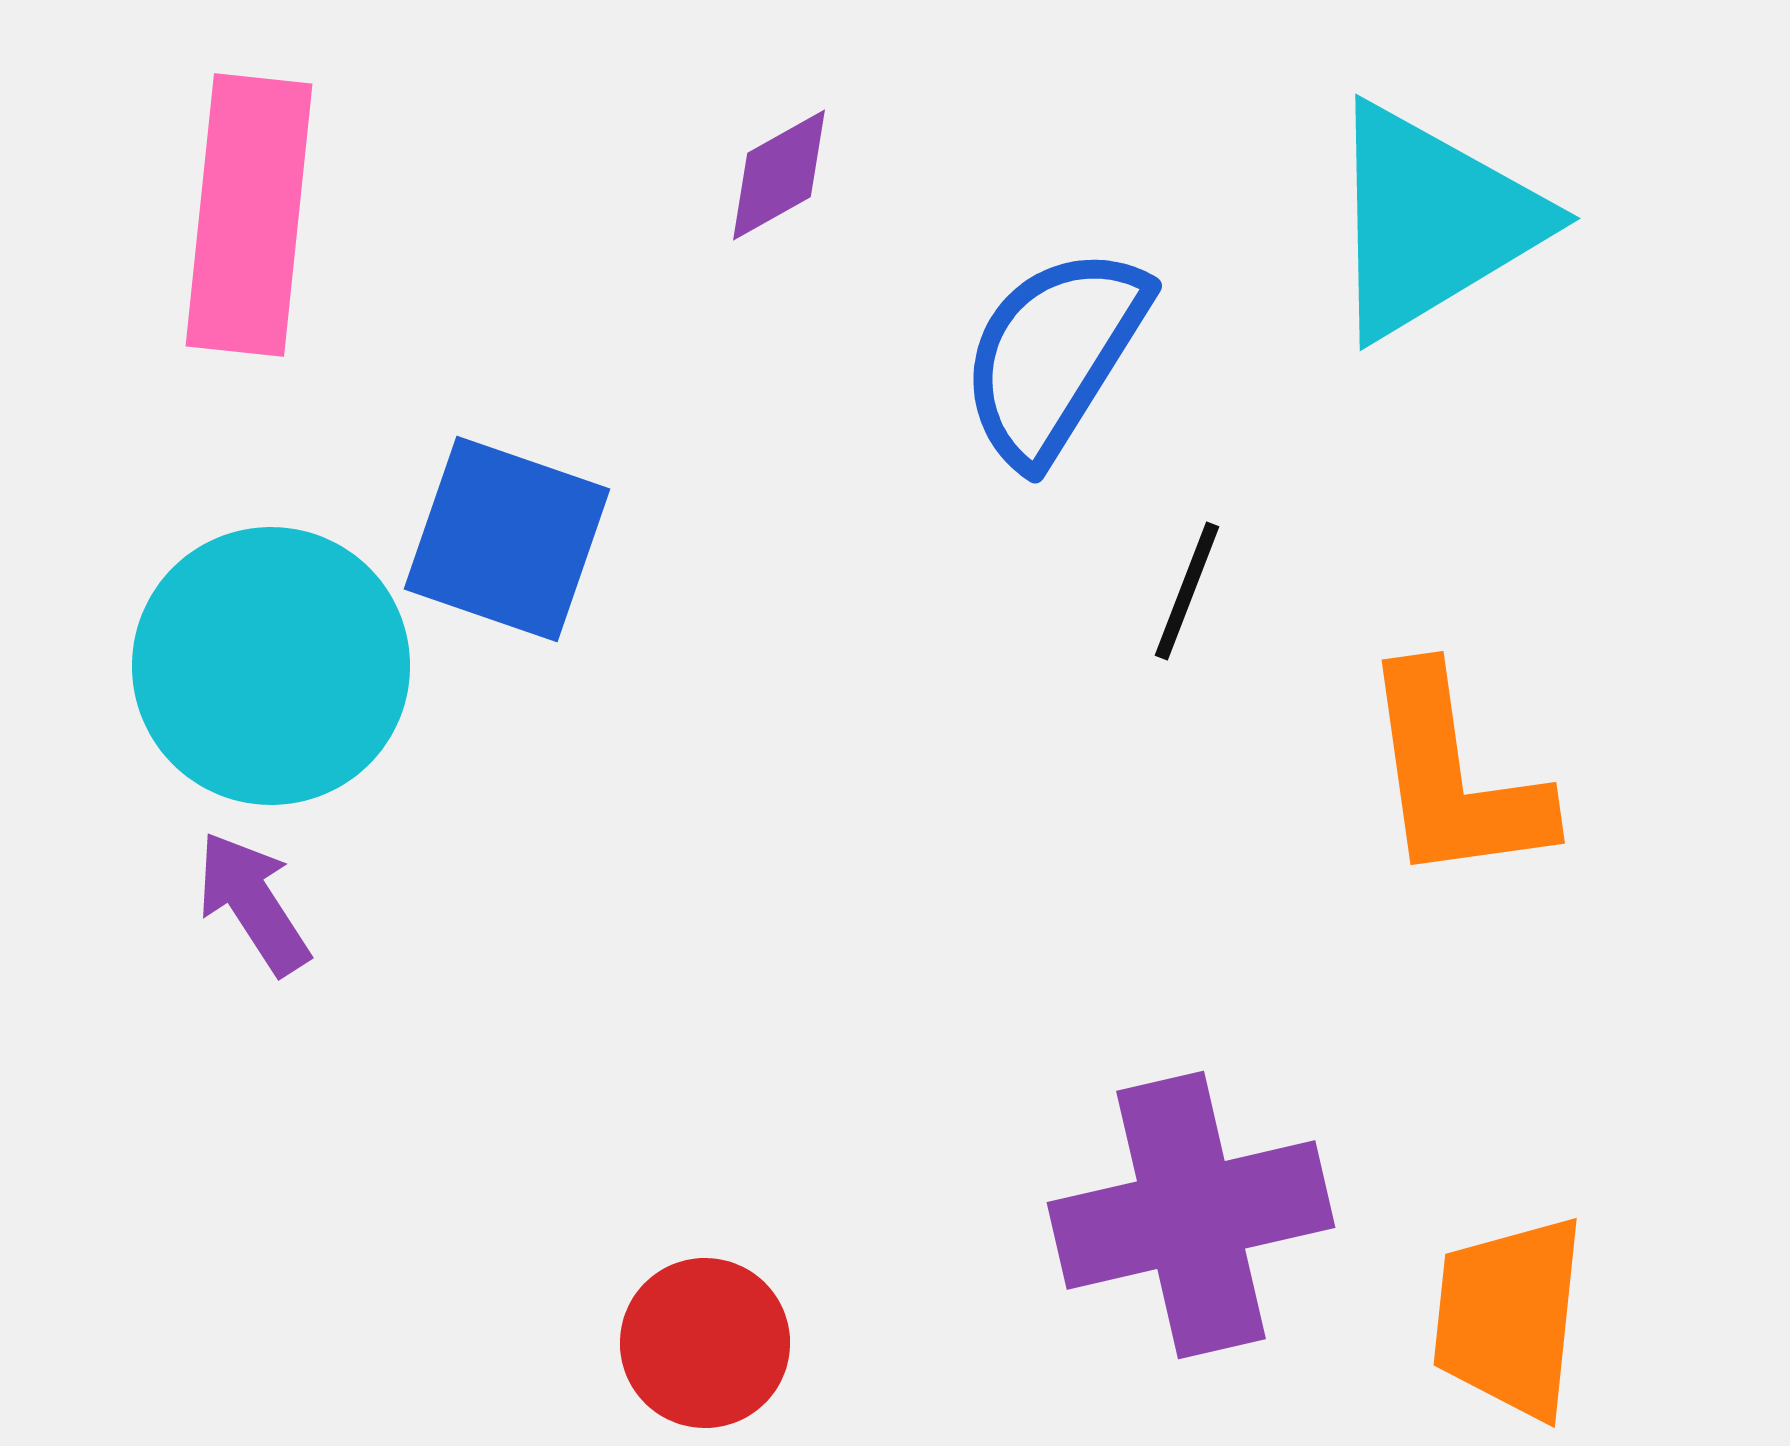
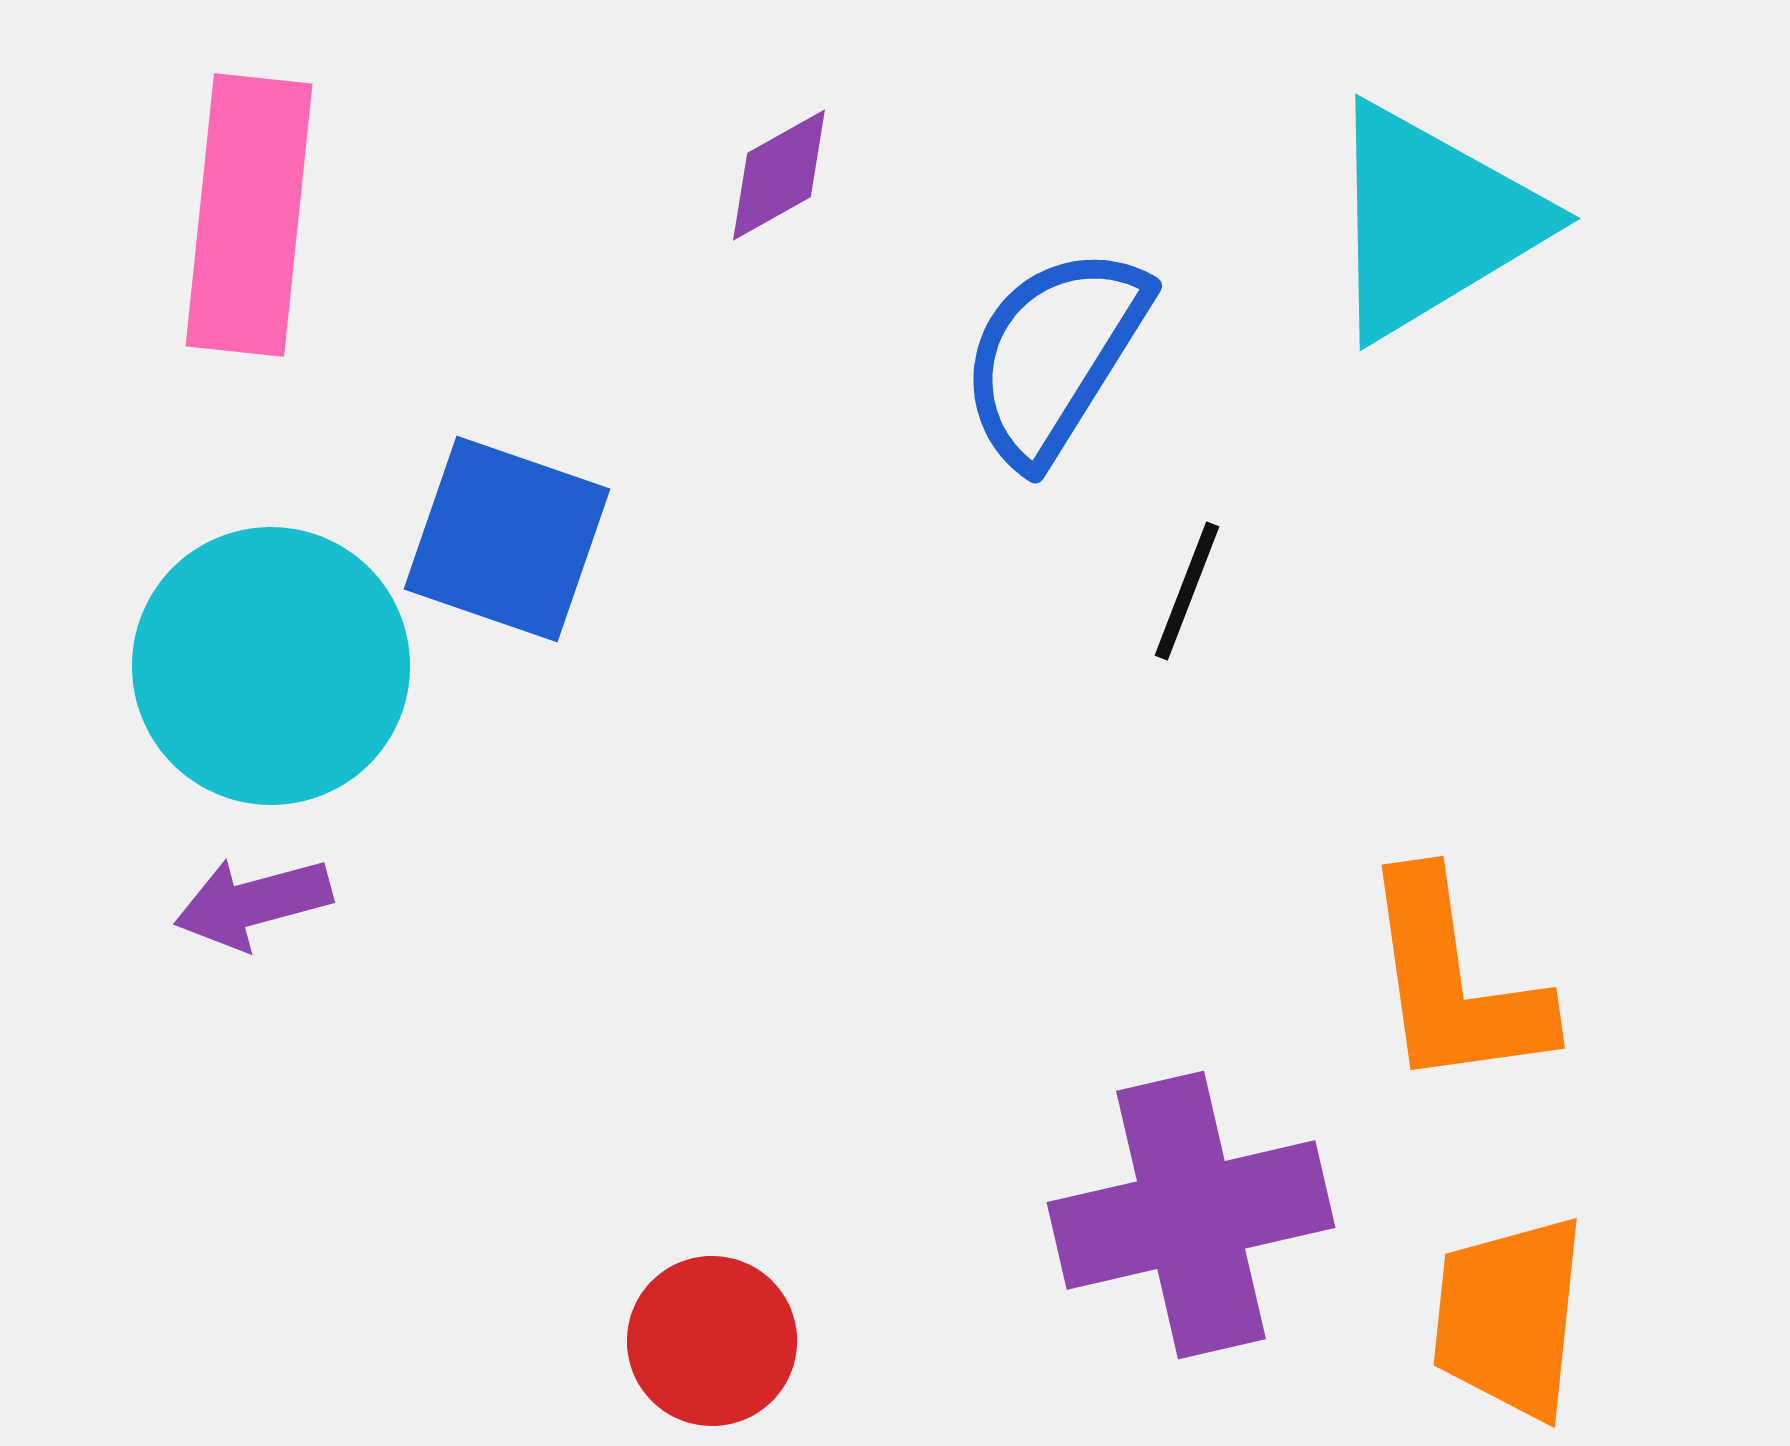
orange L-shape: moved 205 px down
purple arrow: rotated 72 degrees counterclockwise
red circle: moved 7 px right, 2 px up
